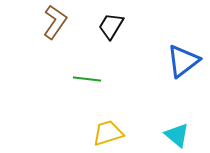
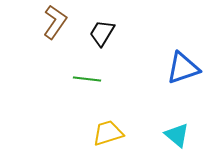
black trapezoid: moved 9 px left, 7 px down
blue triangle: moved 7 px down; rotated 18 degrees clockwise
